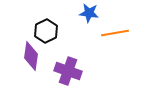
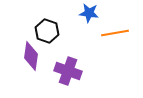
black hexagon: moved 1 px right; rotated 15 degrees counterclockwise
